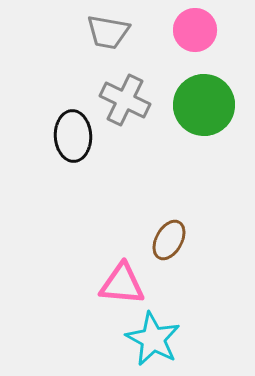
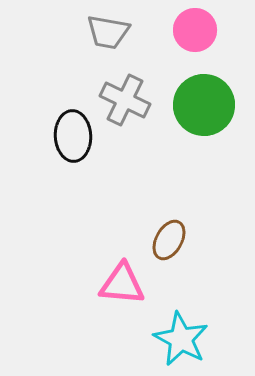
cyan star: moved 28 px right
